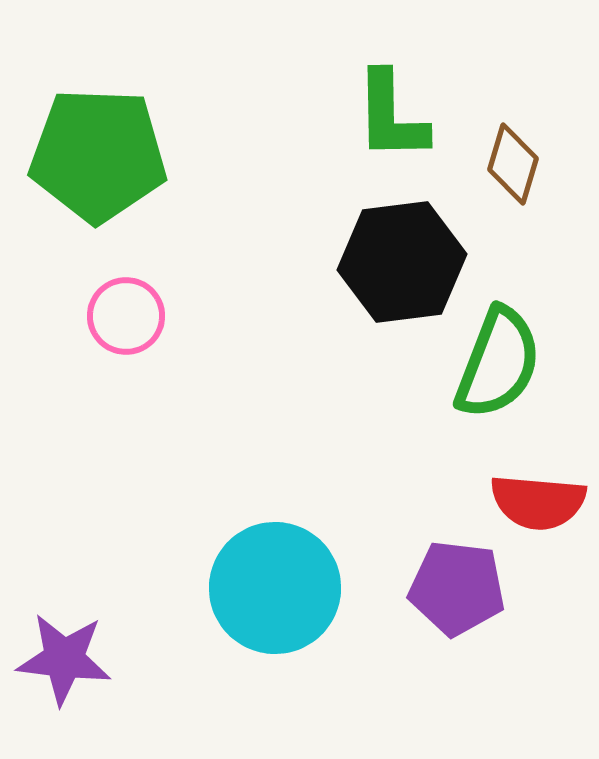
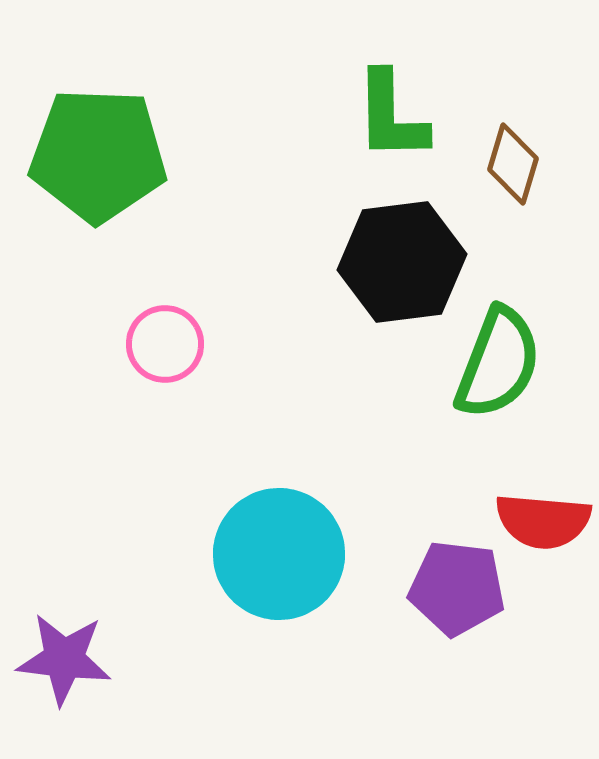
pink circle: moved 39 px right, 28 px down
red semicircle: moved 5 px right, 19 px down
cyan circle: moved 4 px right, 34 px up
